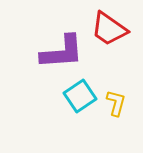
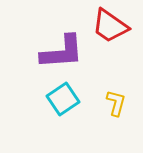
red trapezoid: moved 1 px right, 3 px up
cyan square: moved 17 px left, 3 px down
